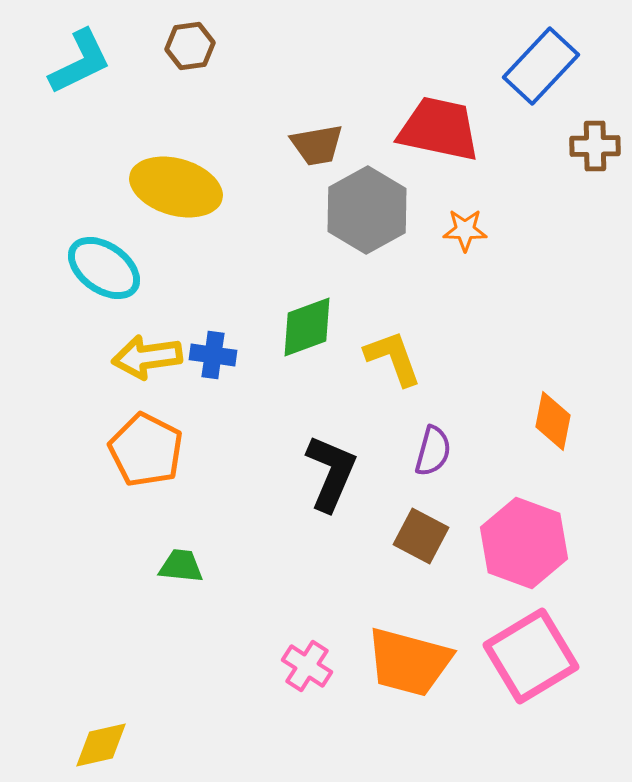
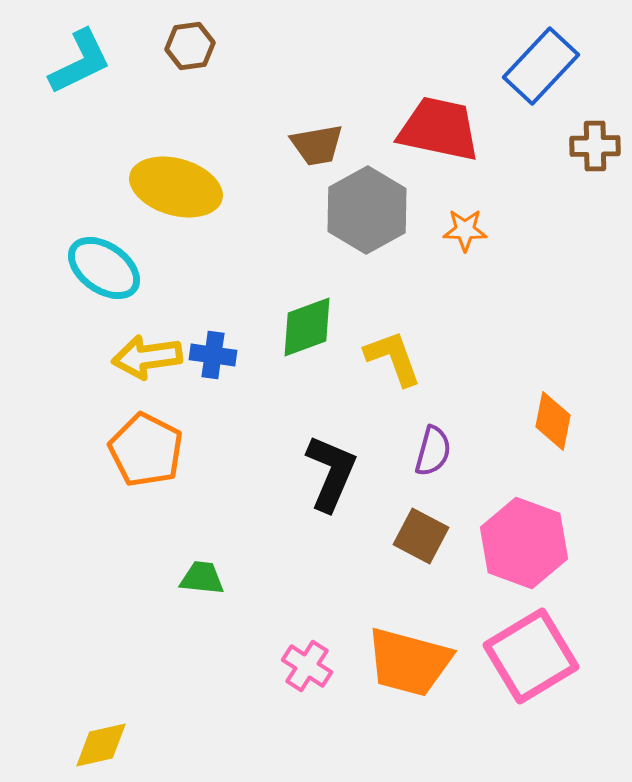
green trapezoid: moved 21 px right, 12 px down
